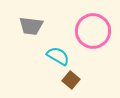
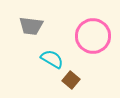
pink circle: moved 5 px down
cyan semicircle: moved 6 px left, 3 px down
